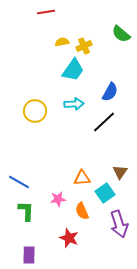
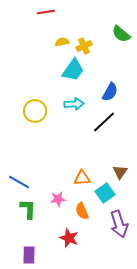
green L-shape: moved 2 px right, 2 px up
